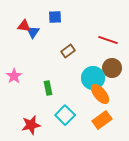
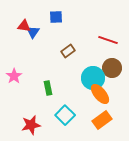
blue square: moved 1 px right
